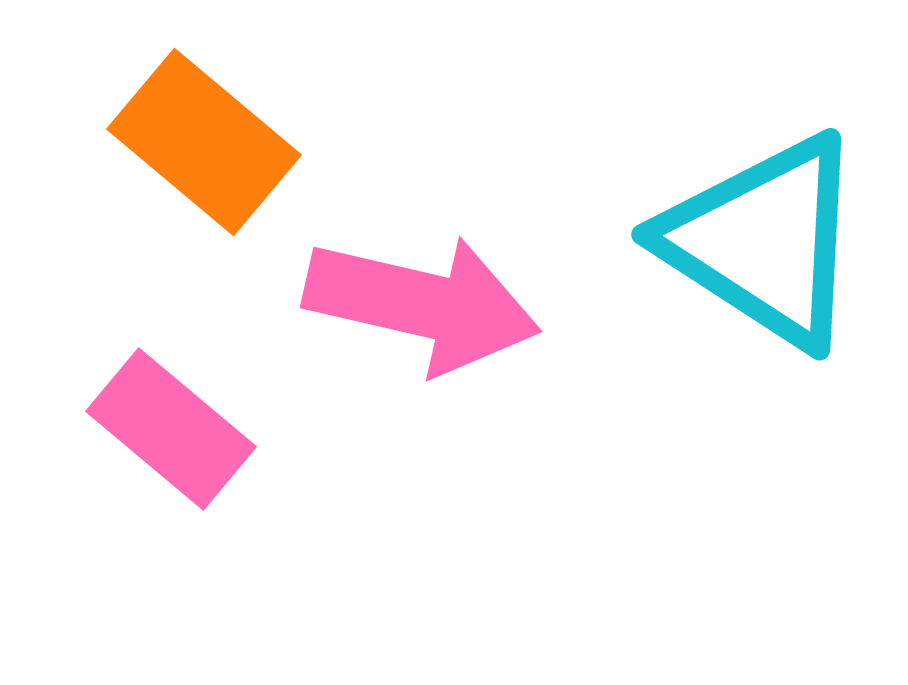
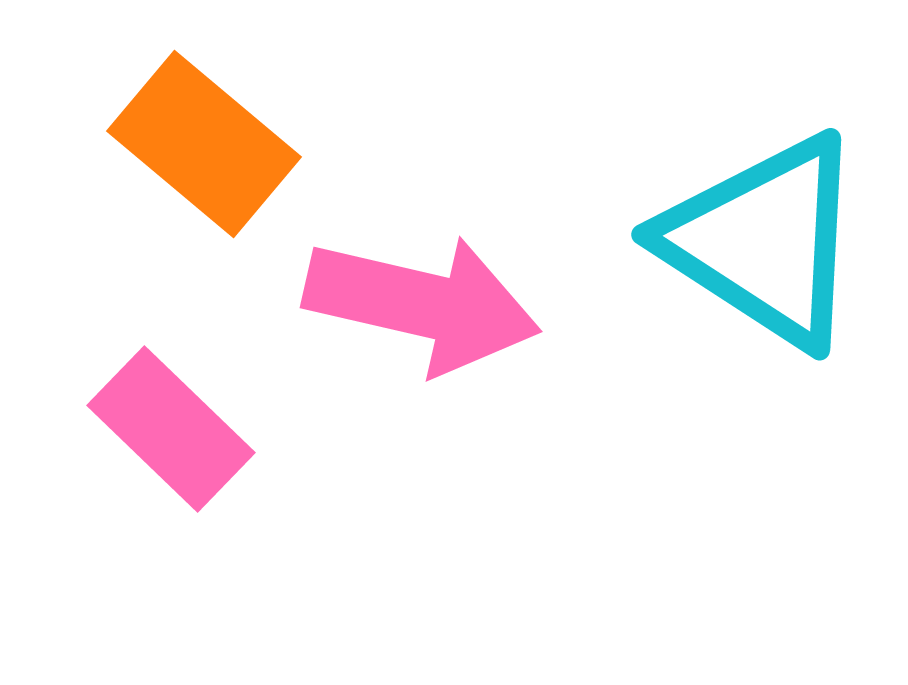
orange rectangle: moved 2 px down
pink rectangle: rotated 4 degrees clockwise
